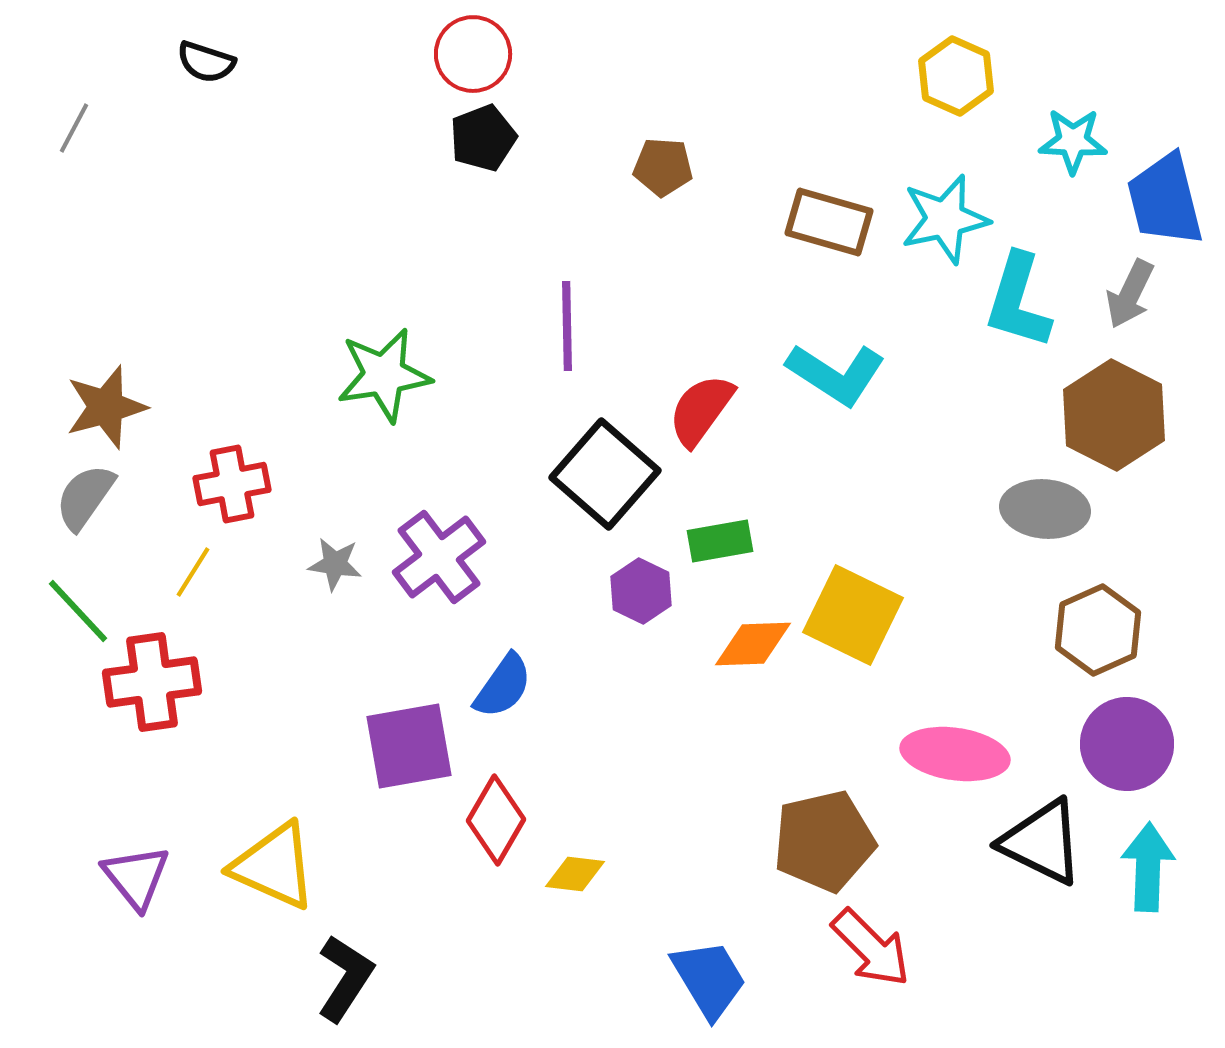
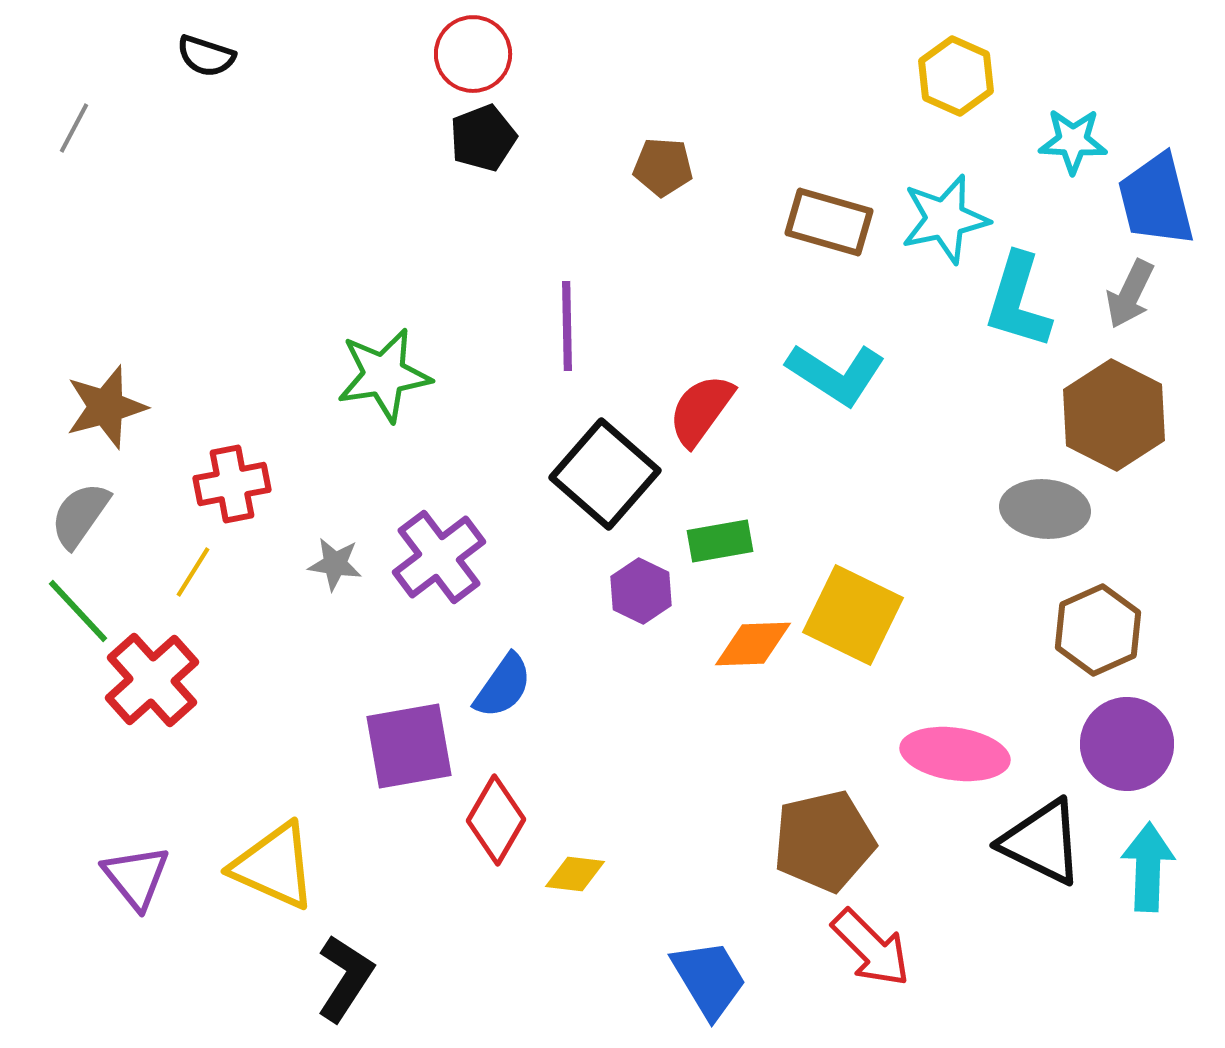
black semicircle at (206, 62): moved 6 px up
blue trapezoid at (1165, 200): moved 9 px left
gray semicircle at (85, 497): moved 5 px left, 18 px down
red cross at (152, 682): moved 2 px up; rotated 34 degrees counterclockwise
